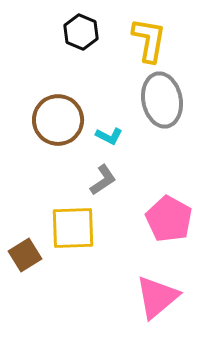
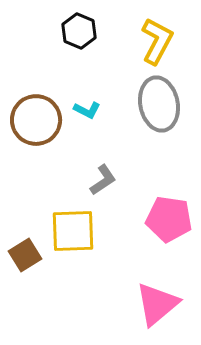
black hexagon: moved 2 px left, 1 px up
yellow L-shape: moved 8 px right, 1 px down; rotated 18 degrees clockwise
gray ellipse: moved 3 px left, 4 px down
brown circle: moved 22 px left
cyan L-shape: moved 22 px left, 26 px up
pink pentagon: rotated 21 degrees counterclockwise
yellow square: moved 3 px down
pink triangle: moved 7 px down
